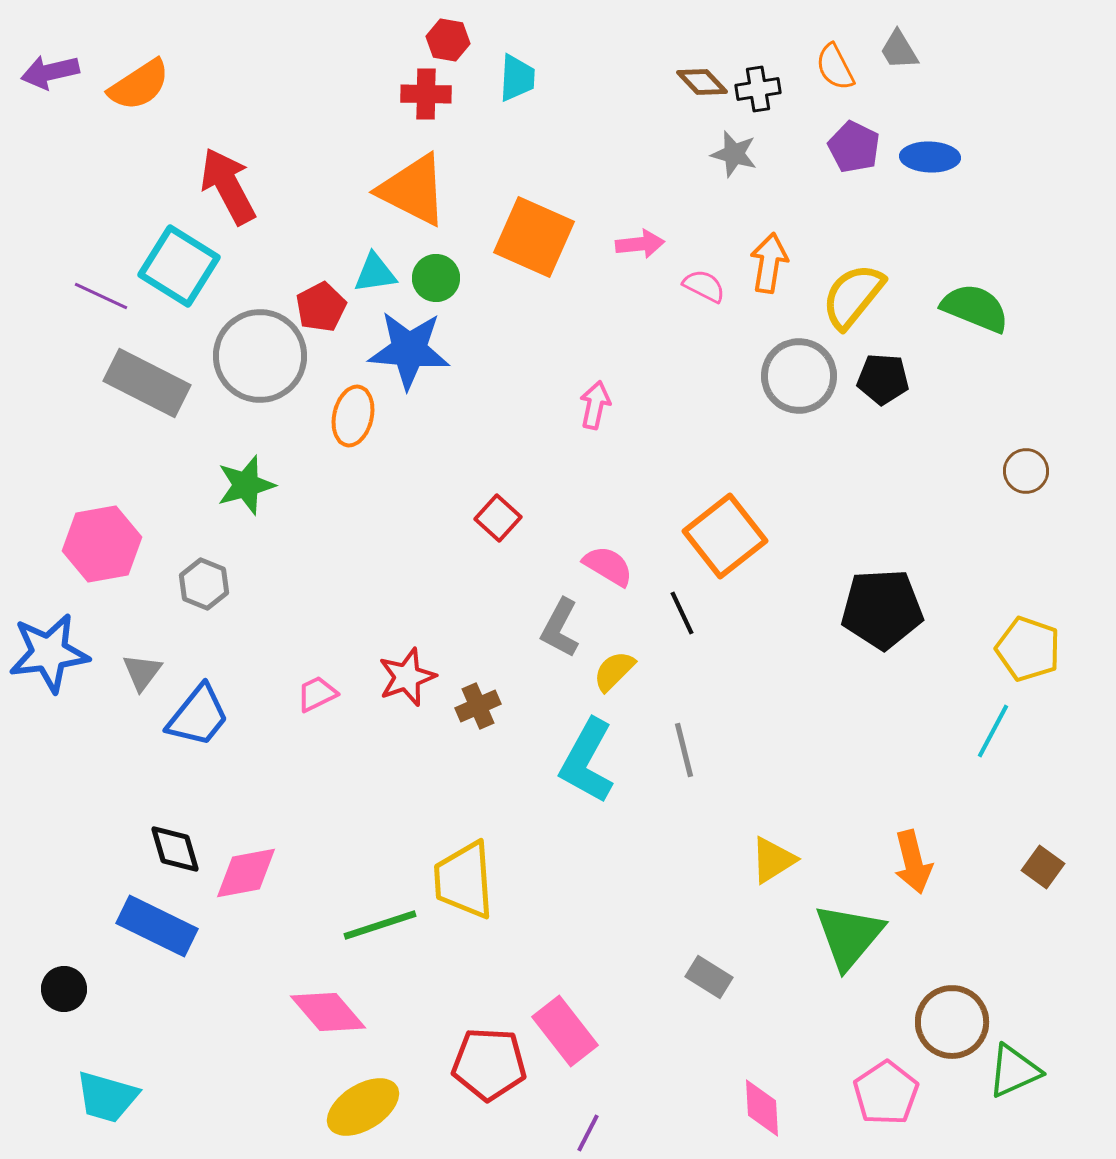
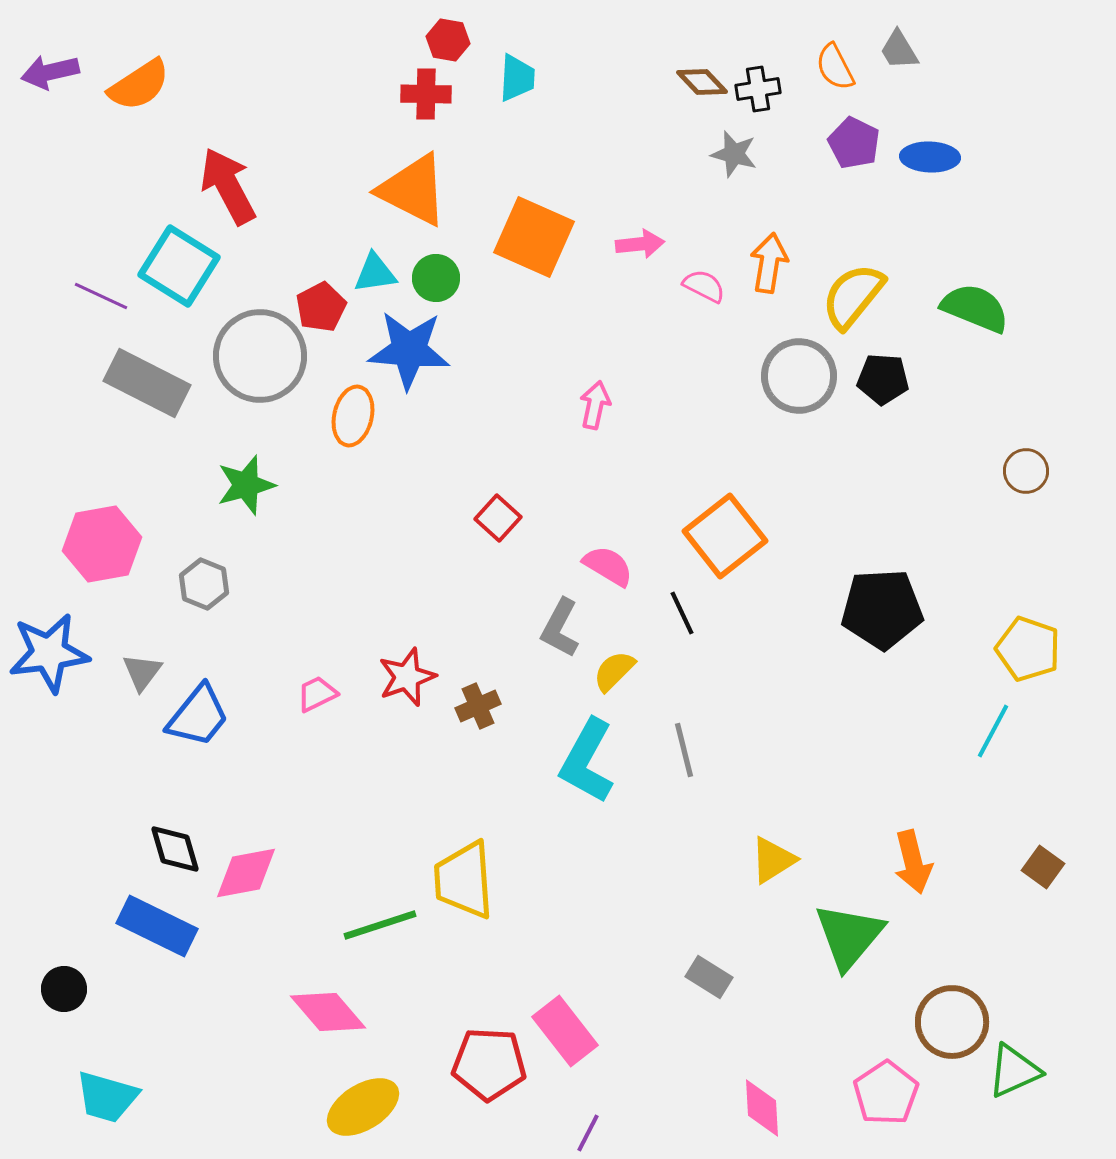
purple pentagon at (854, 147): moved 4 px up
